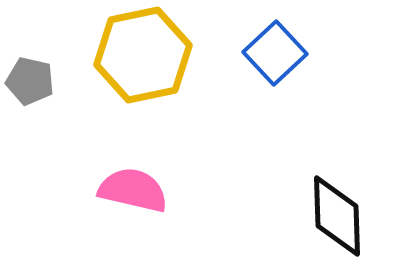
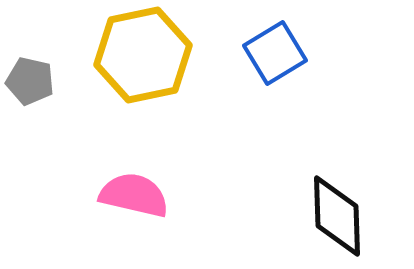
blue square: rotated 12 degrees clockwise
pink semicircle: moved 1 px right, 5 px down
